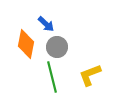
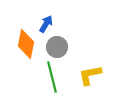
blue arrow: rotated 102 degrees counterclockwise
yellow L-shape: rotated 10 degrees clockwise
